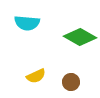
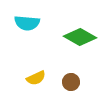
yellow semicircle: moved 2 px down
